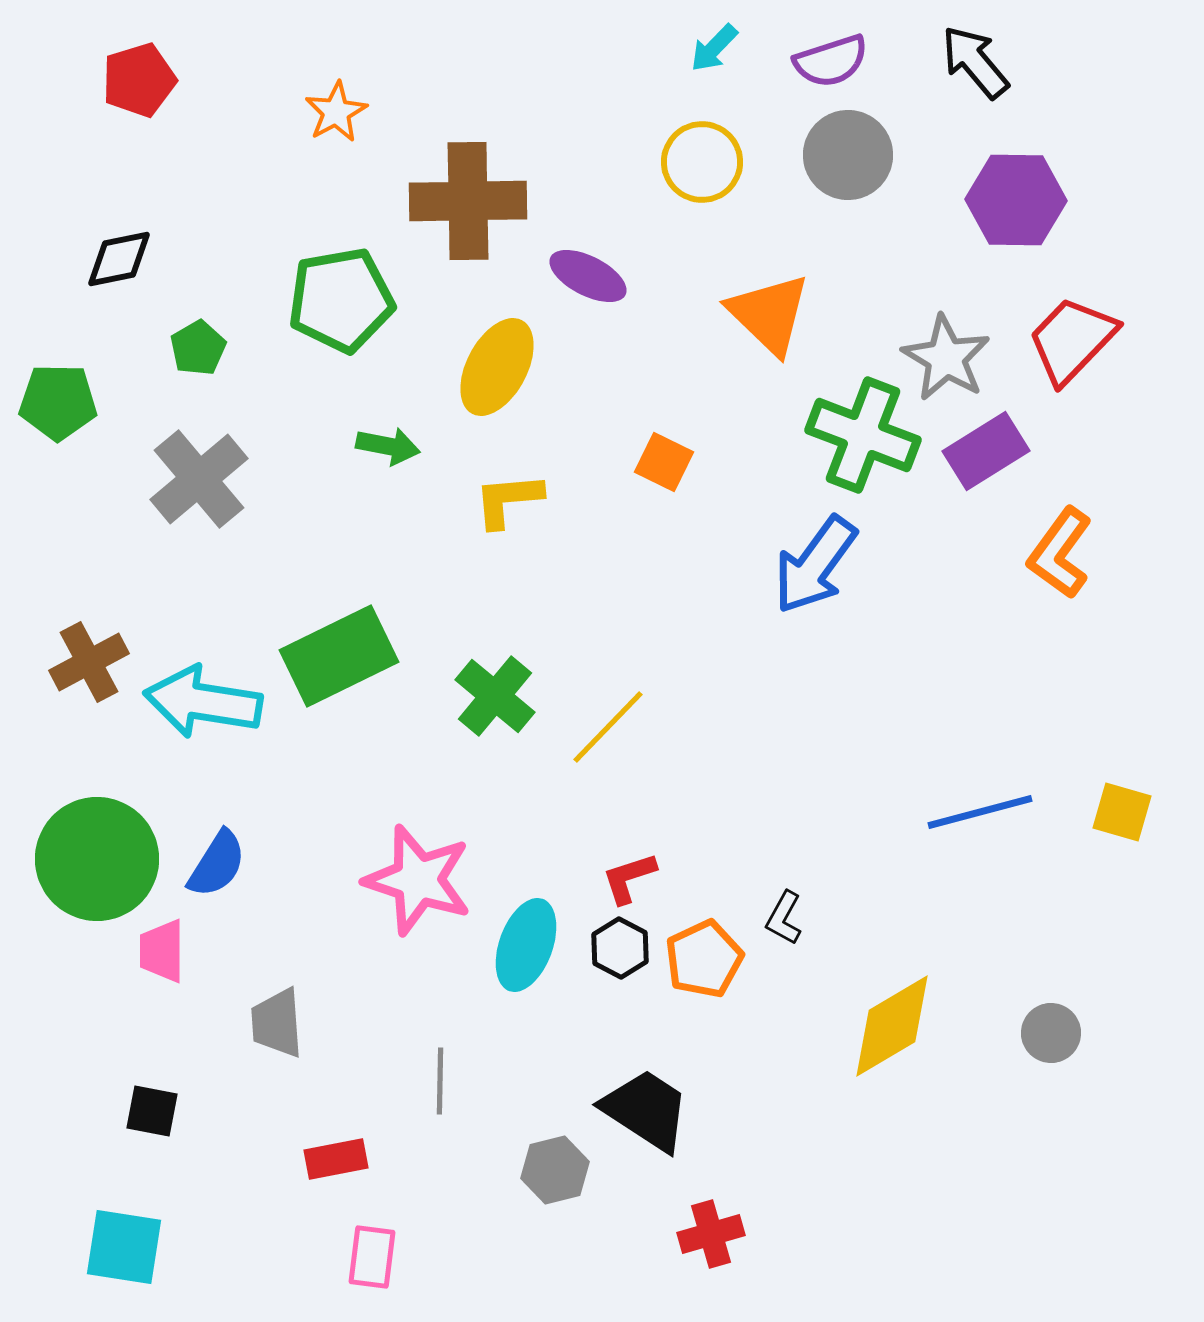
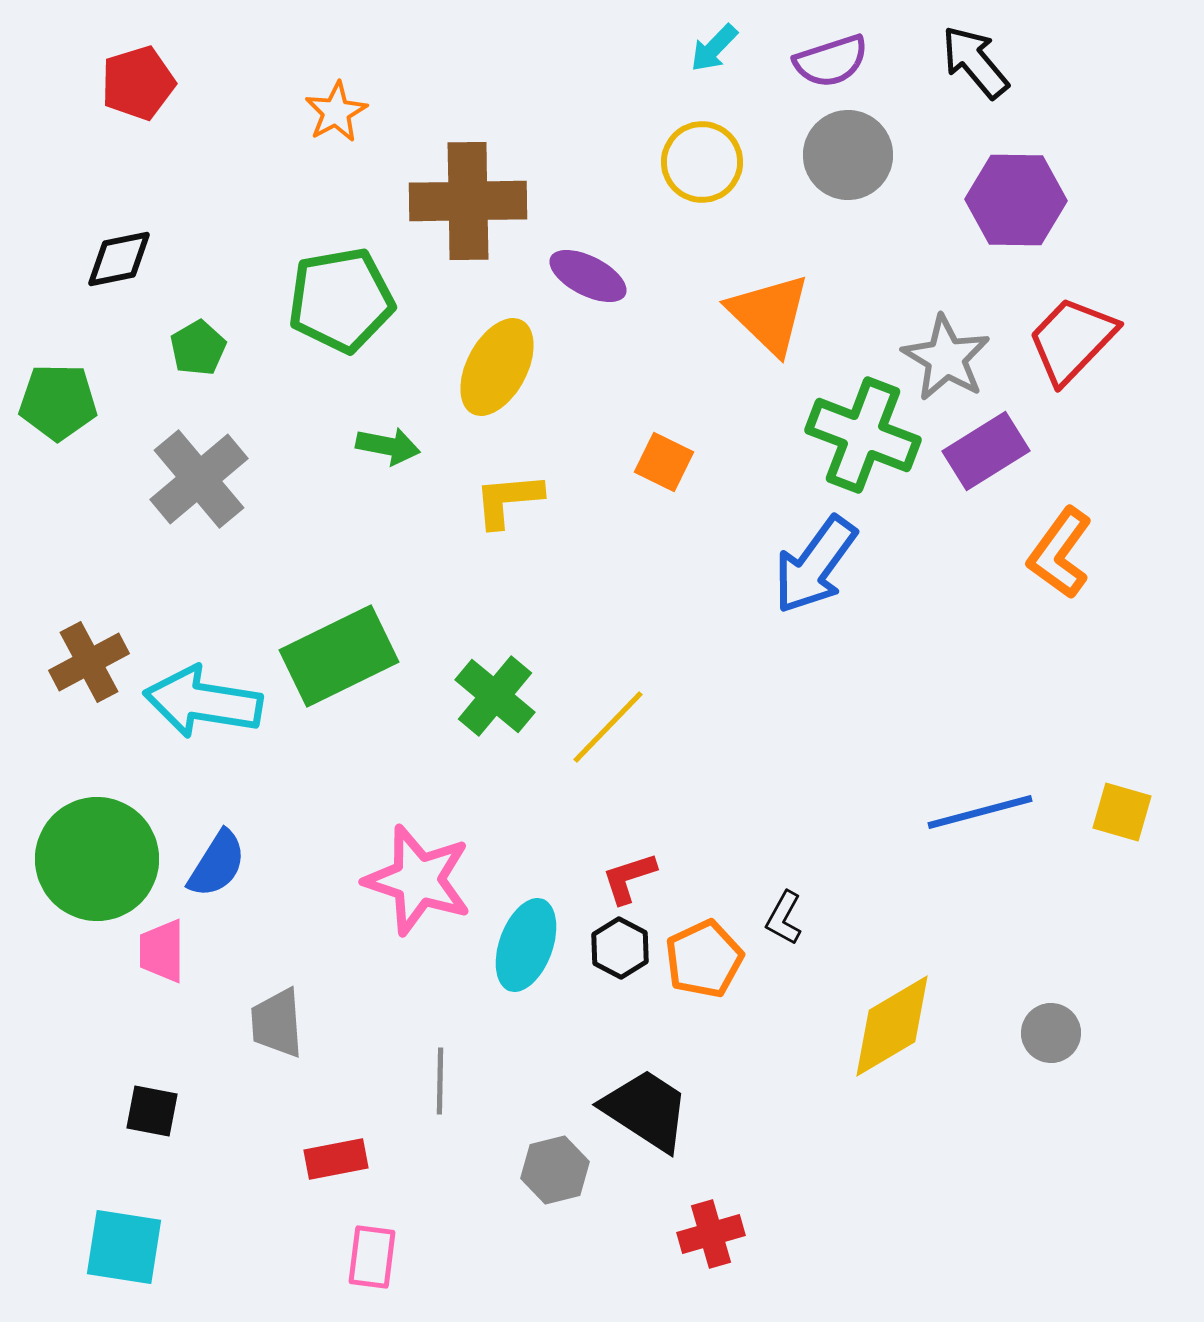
red pentagon at (139, 80): moved 1 px left, 3 px down
